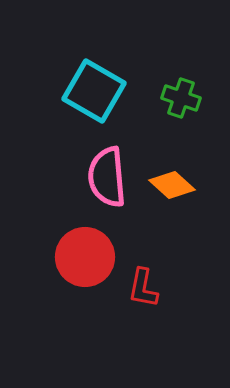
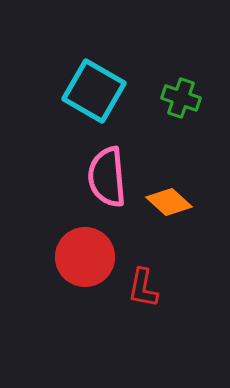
orange diamond: moved 3 px left, 17 px down
